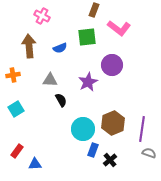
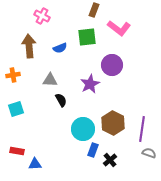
purple star: moved 2 px right, 2 px down
cyan square: rotated 14 degrees clockwise
brown hexagon: rotated 10 degrees counterclockwise
red rectangle: rotated 64 degrees clockwise
